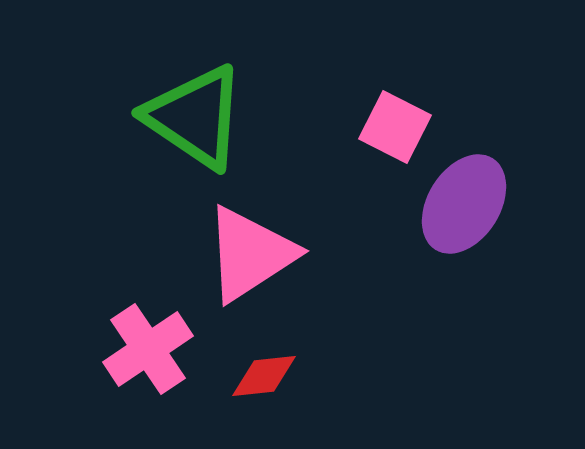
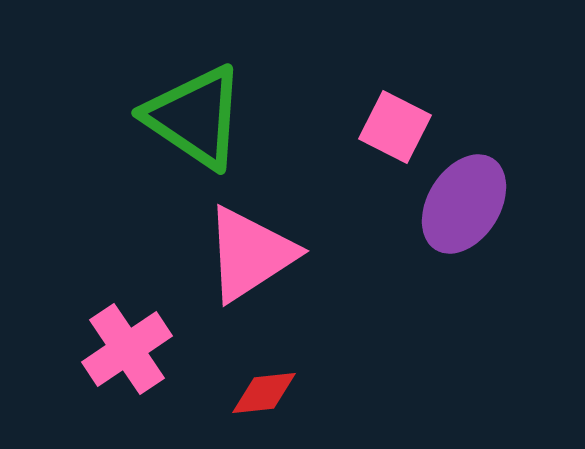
pink cross: moved 21 px left
red diamond: moved 17 px down
